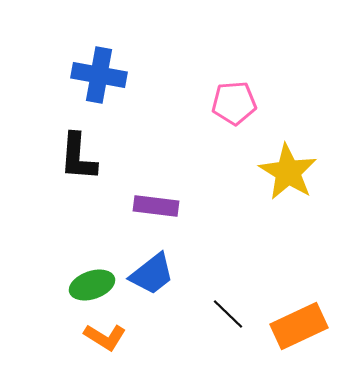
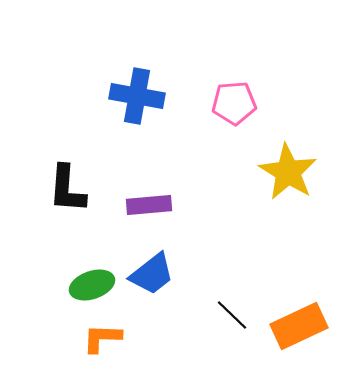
blue cross: moved 38 px right, 21 px down
black L-shape: moved 11 px left, 32 px down
purple rectangle: moved 7 px left, 1 px up; rotated 12 degrees counterclockwise
black line: moved 4 px right, 1 px down
orange L-shape: moved 3 px left, 1 px down; rotated 150 degrees clockwise
